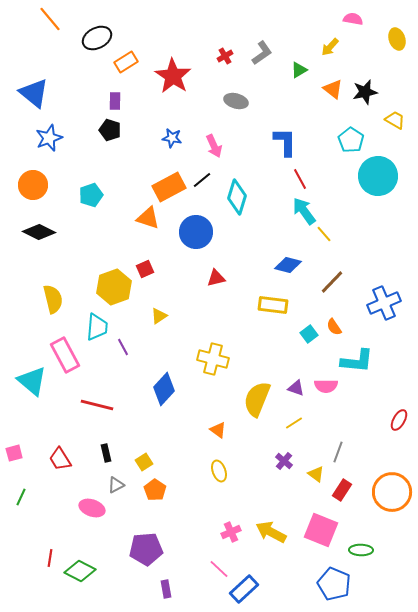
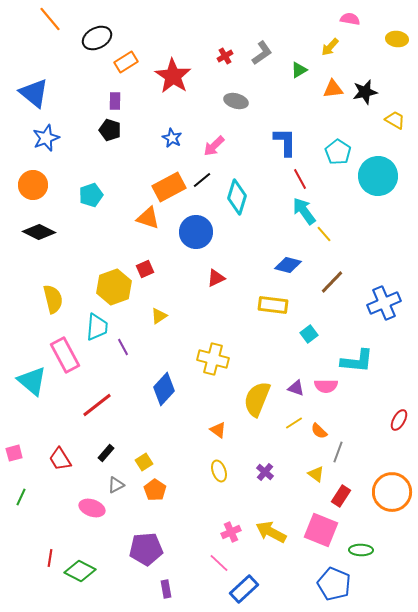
pink semicircle at (353, 19): moved 3 px left
yellow ellipse at (397, 39): rotated 65 degrees counterclockwise
orange triangle at (333, 89): rotated 45 degrees counterclockwise
blue star at (49, 138): moved 3 px left
blue star at (172, 138): rotated 18 degrees clockwise
cyan pentagon at (351, 140): moved 13 px left, 12 px down
pink arrow at (214, 146): rotated 70 degrees clockwise
red triangle at (216, 278): rotated 12 degrees counterclockwise
orange semicircle at (334, 327): moved 15 px left, 104 px down; rotated 12 degrees counterclockwise
red line at (97, 405): rotated 52 degrees counterclockwise
black rectangle at (106, 453): rotated 54 degrees clockwise
purple cross at (284, 461): moved 19 px left, 11 px down
red rectangle at (342, 490): moved 1 px left, 6 px down
pink line at (219, 569): moved 6 px up
